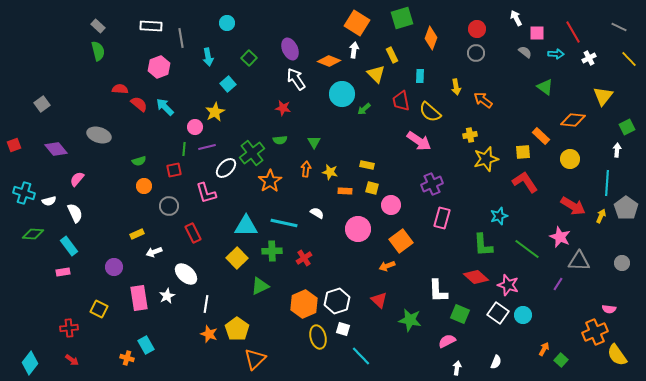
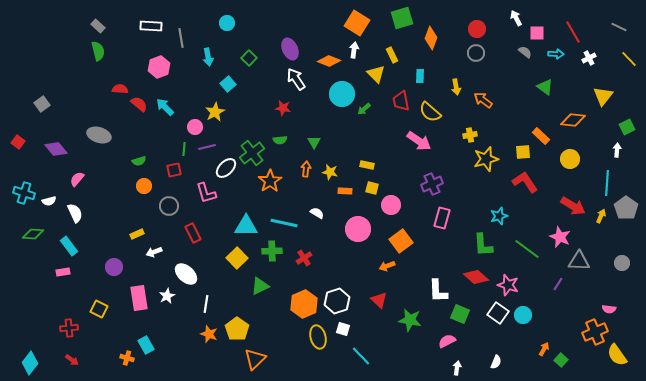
red square at (14, 145): moved 4 px right, 3 px up; rotated 32 degrees counterclockwise
